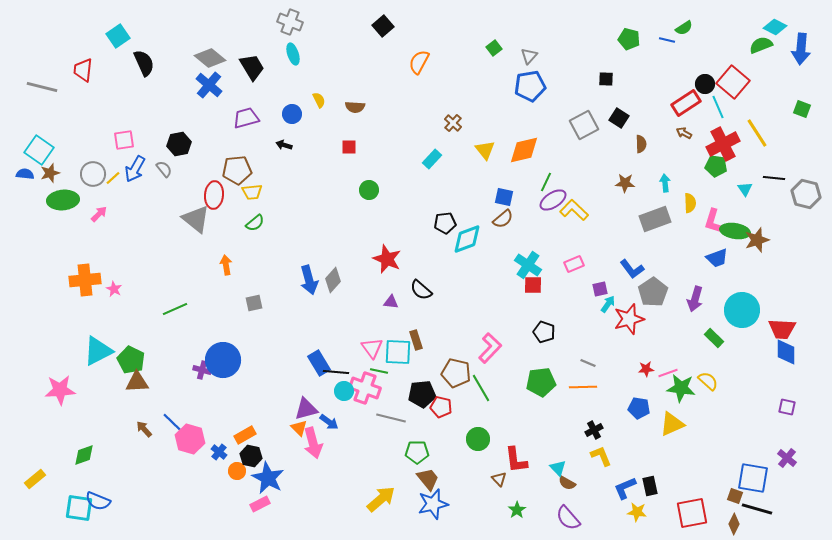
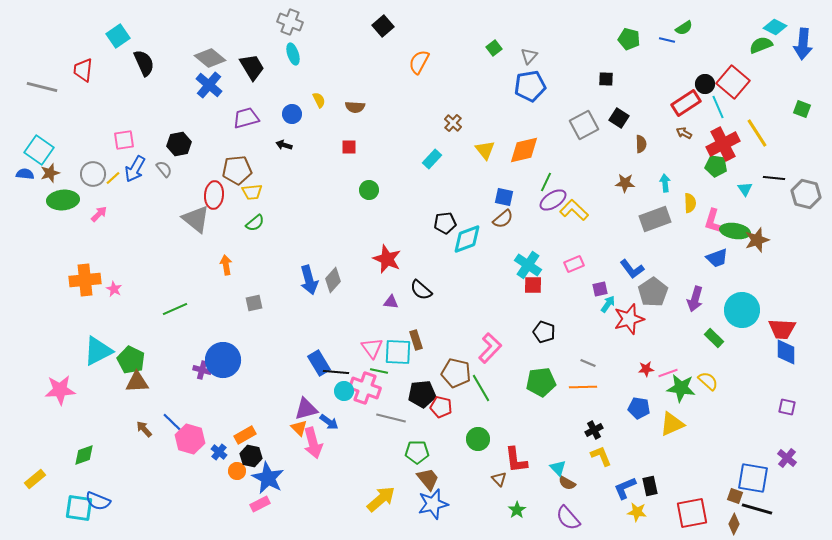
blue arrow at (801, 49): moved 2 px right, 5 px up
